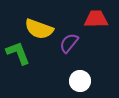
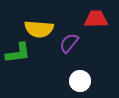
yellow semicircle: rotated 16 degrees counterclockwise
green L-shape: rotated 104 degrees clockwise
